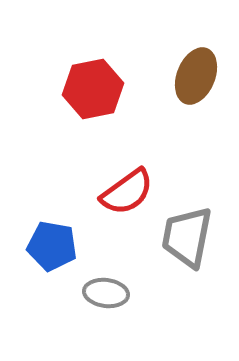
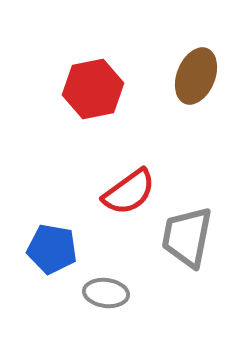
red semicircle: moved 2 px right
blue pentagon: moved 3 px down
